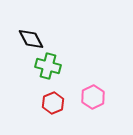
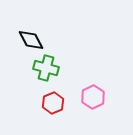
black diamond: moved 1 px down
green cross: moved 2 px left, 2 px down
